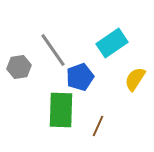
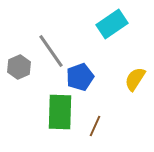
cyan rectangle: moved 19 px up
gray line: moved 2 px left, 1 px down
gray hexagon: rotated 15 degrees counterclockwise
green rectangle: moved 1 px left, 2 px down
brown line: moved 3 px left
